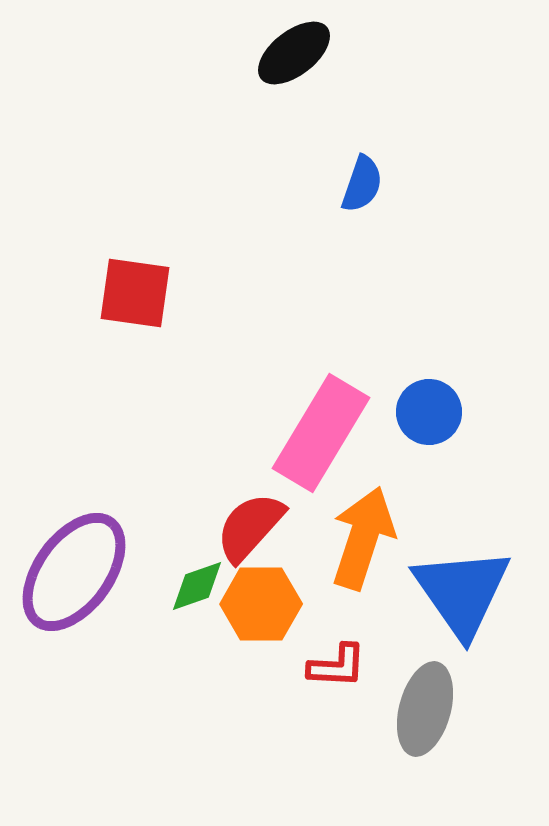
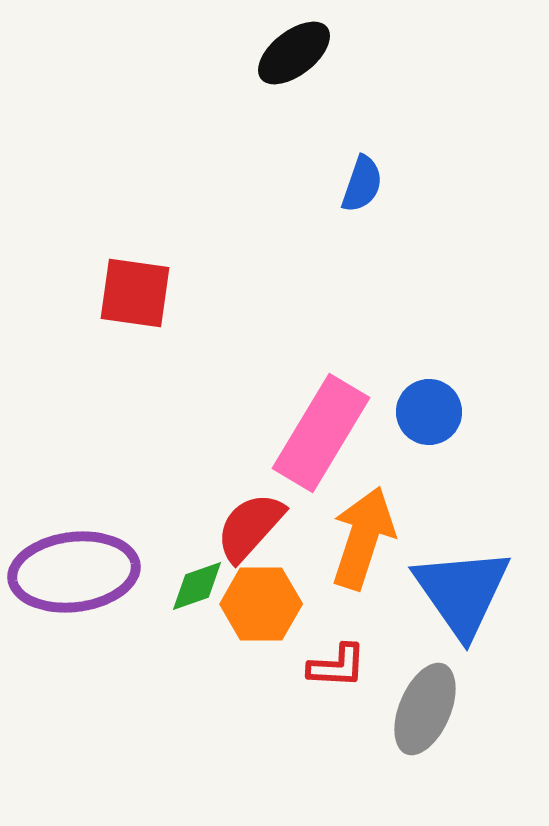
purple ellipse: rotated 47 degrees clockwise
gray ellipse: rotated 8 degrees clockwise
